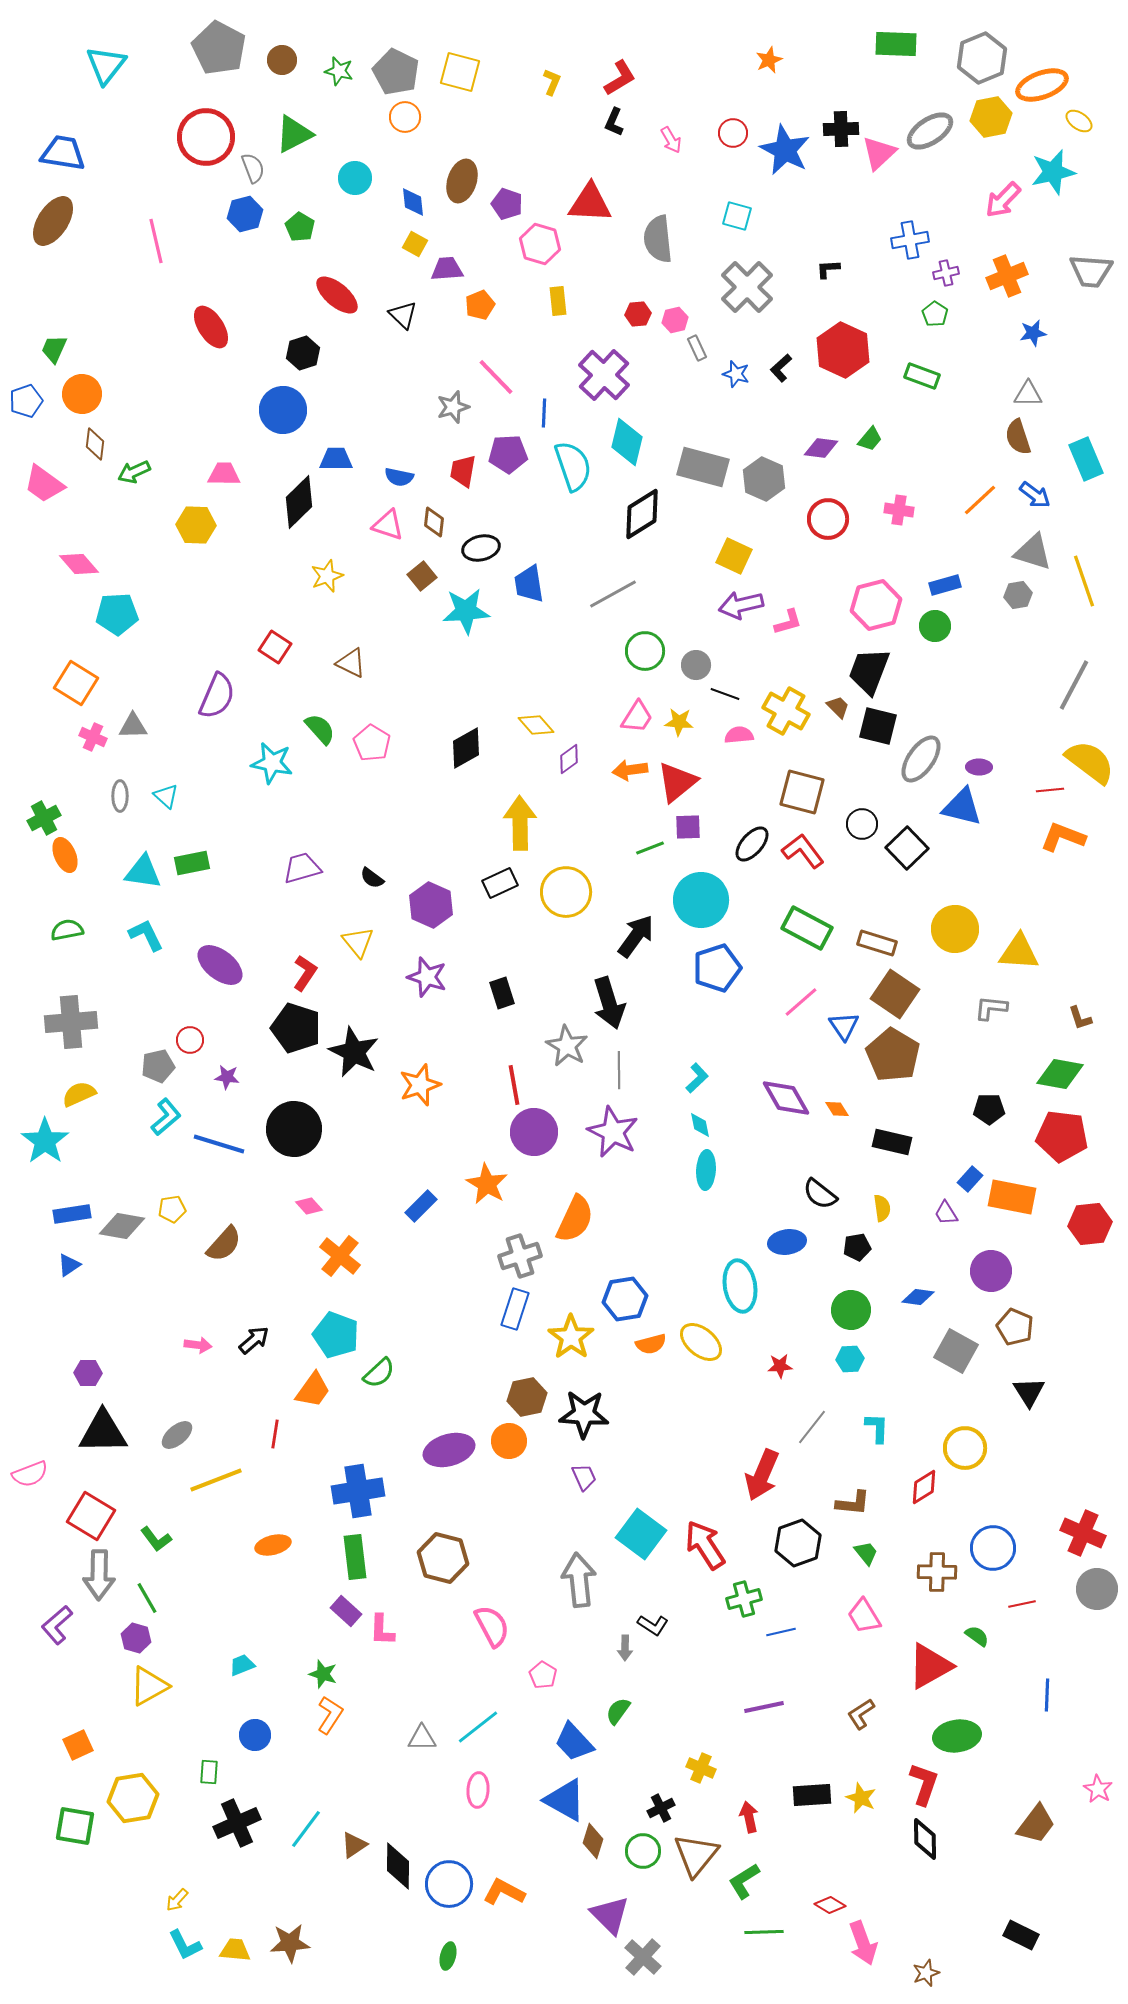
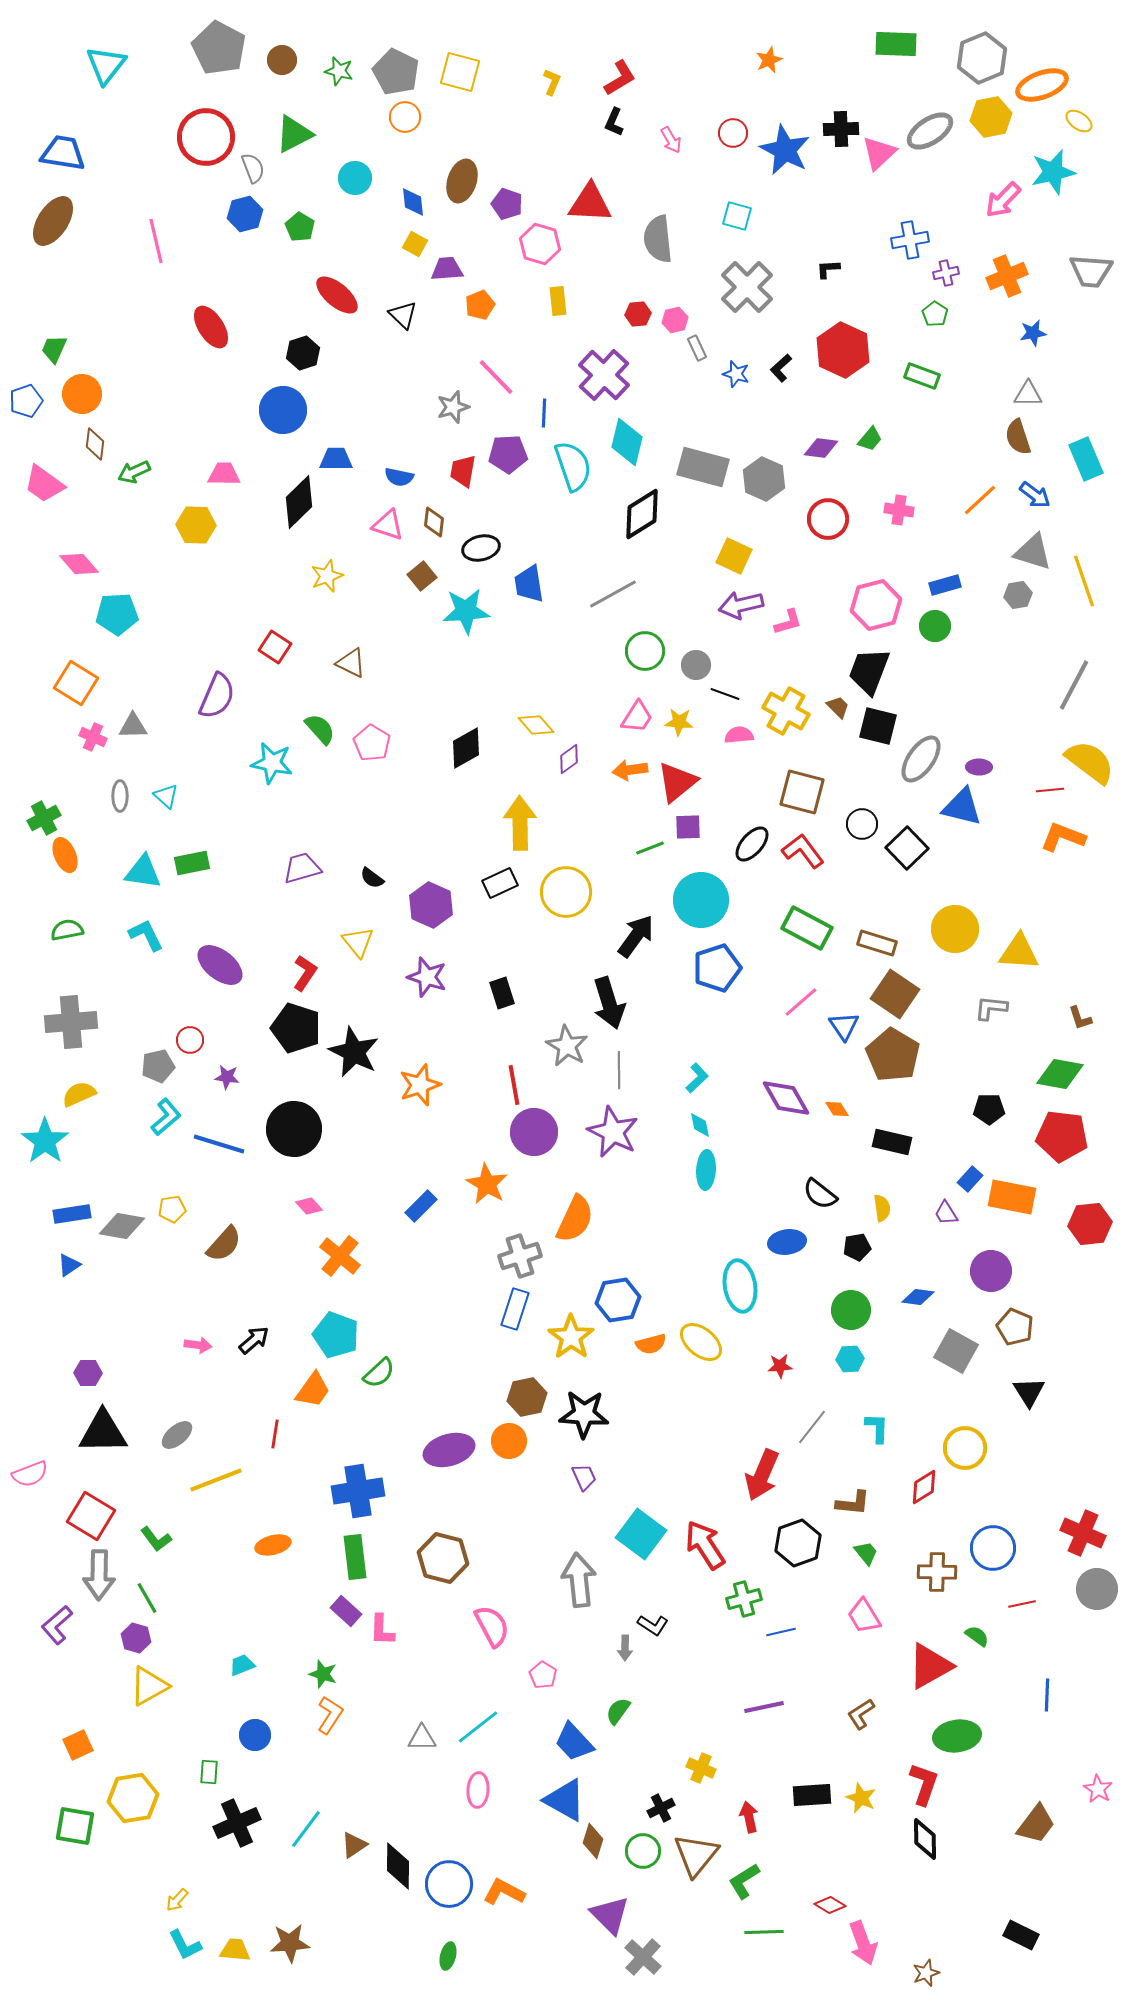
blue hexagon at (625, 1299): moved 7 px left, 1 px down
